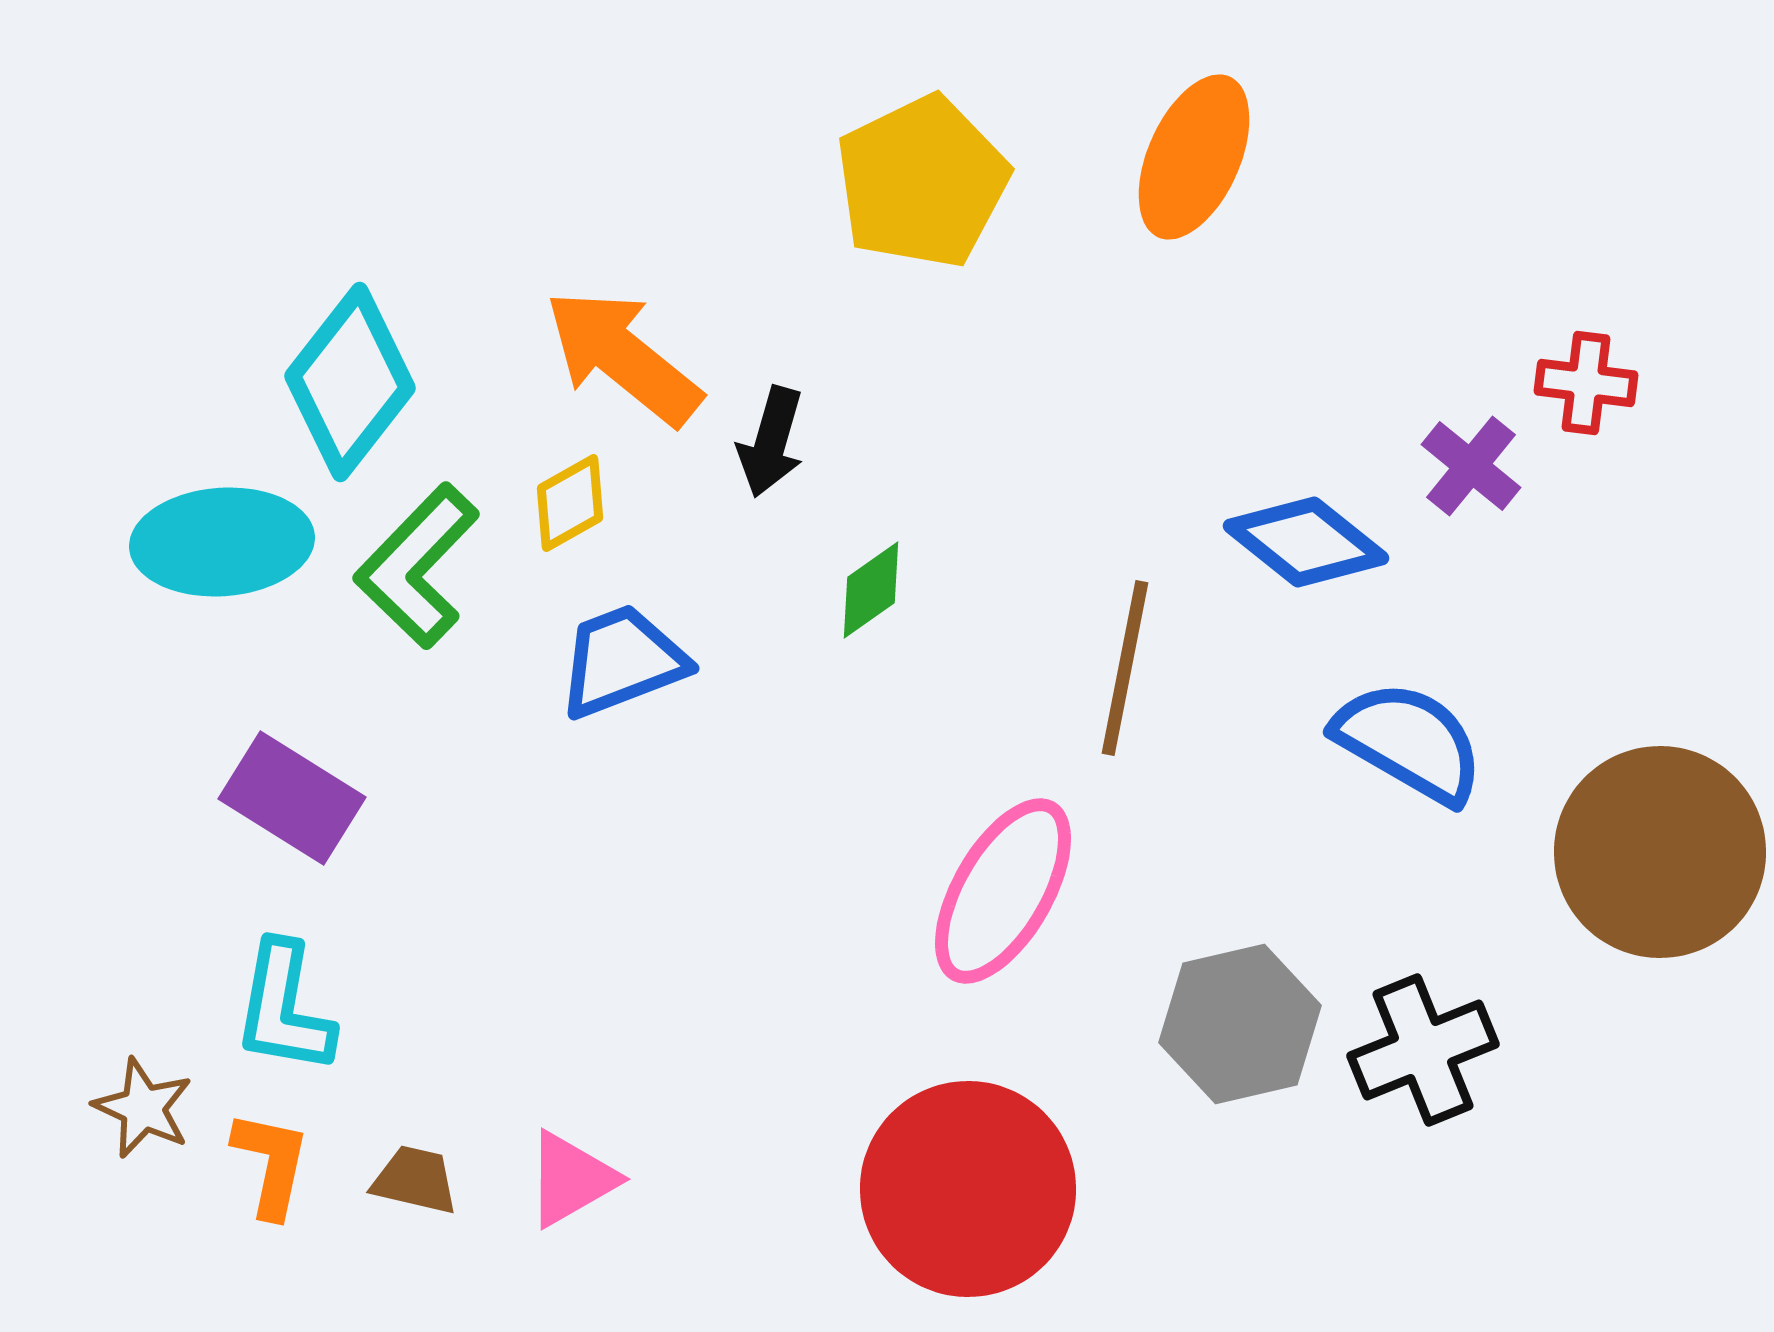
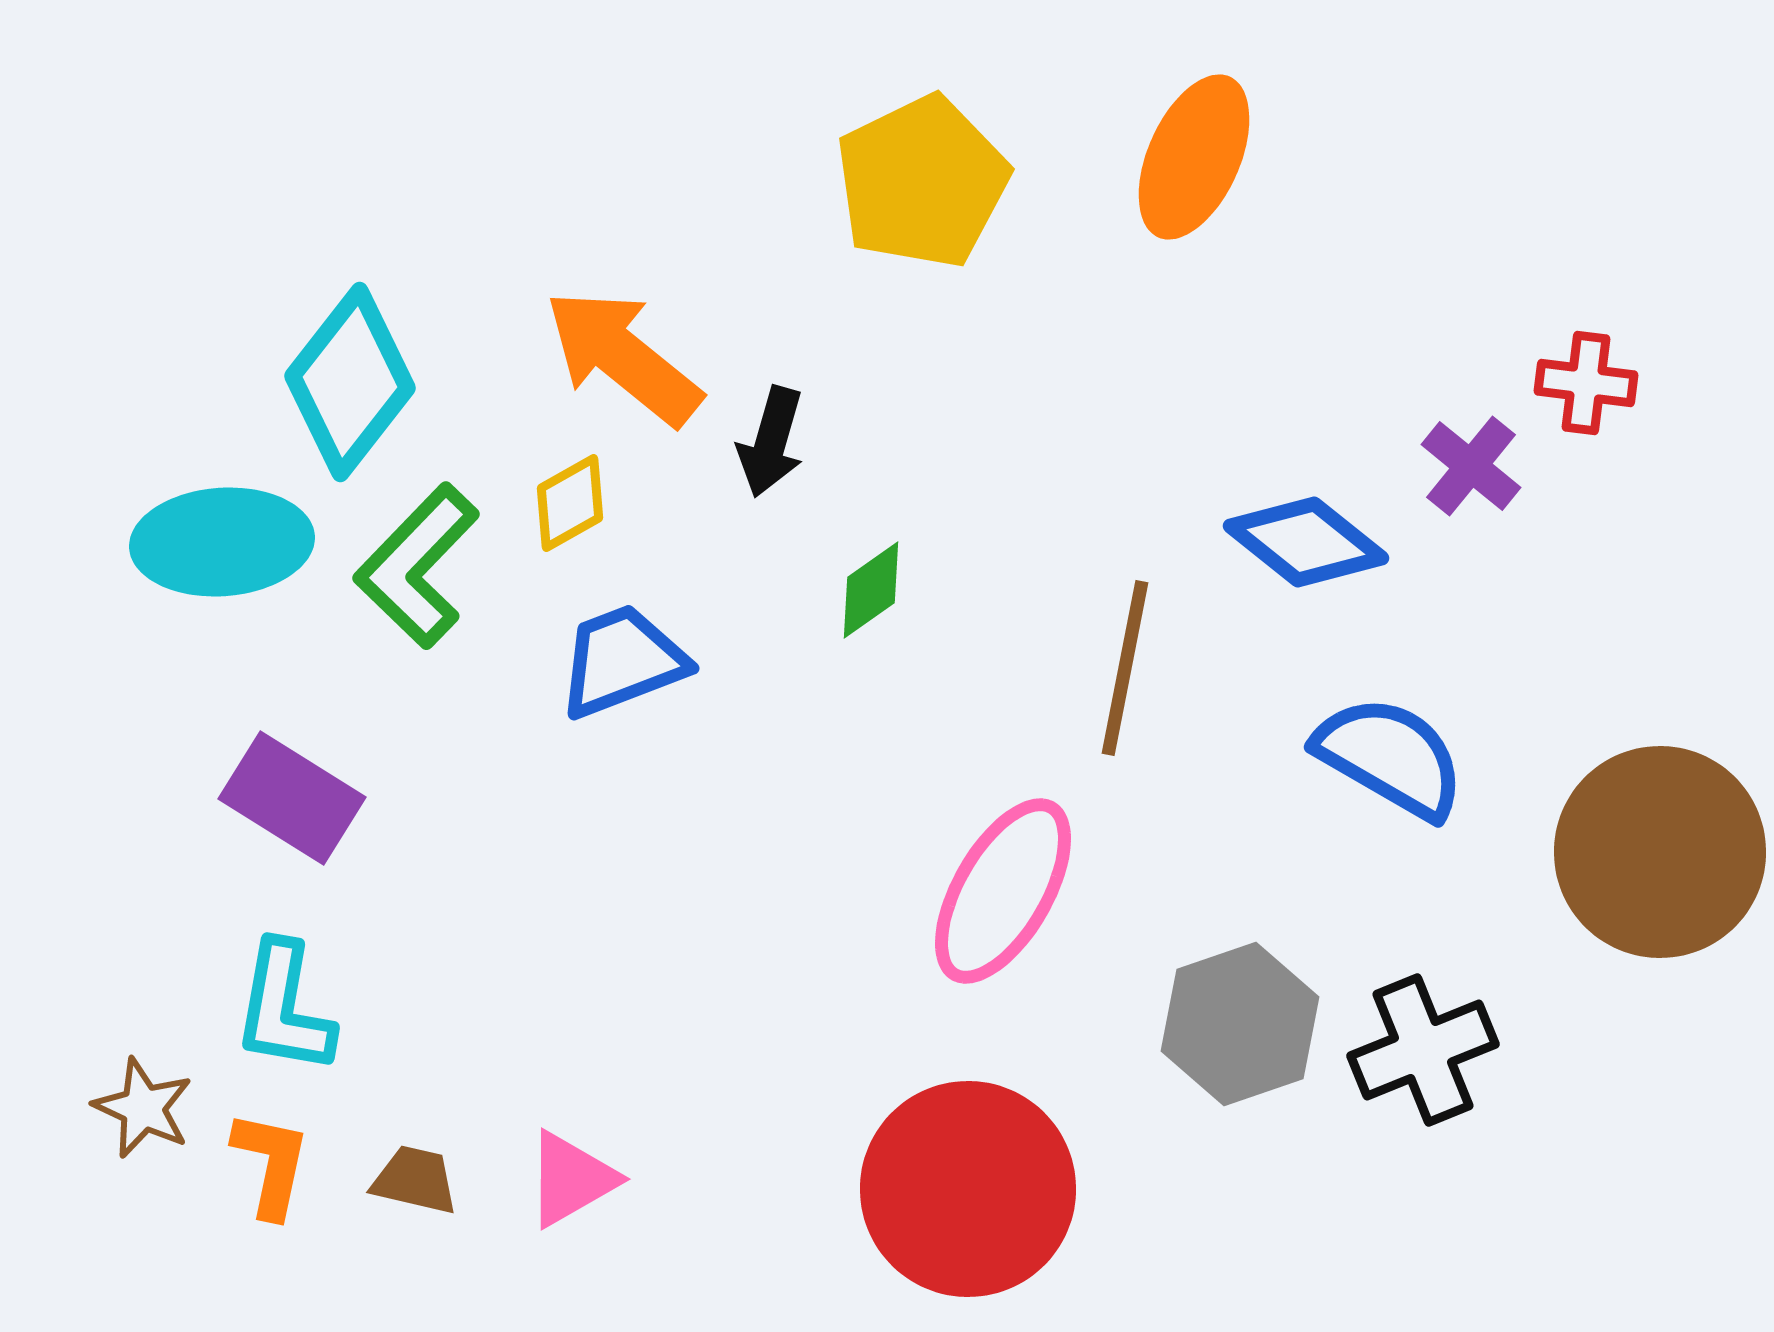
blue semicircle: moved 19 px left, 15 px down
gray hexagon: rotated 6 degrees counterclockwise
